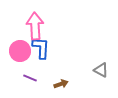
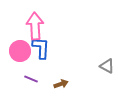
gray triangle: moved 6 px right, 4 px up
purple line: moved 1 px right, 1 px down
